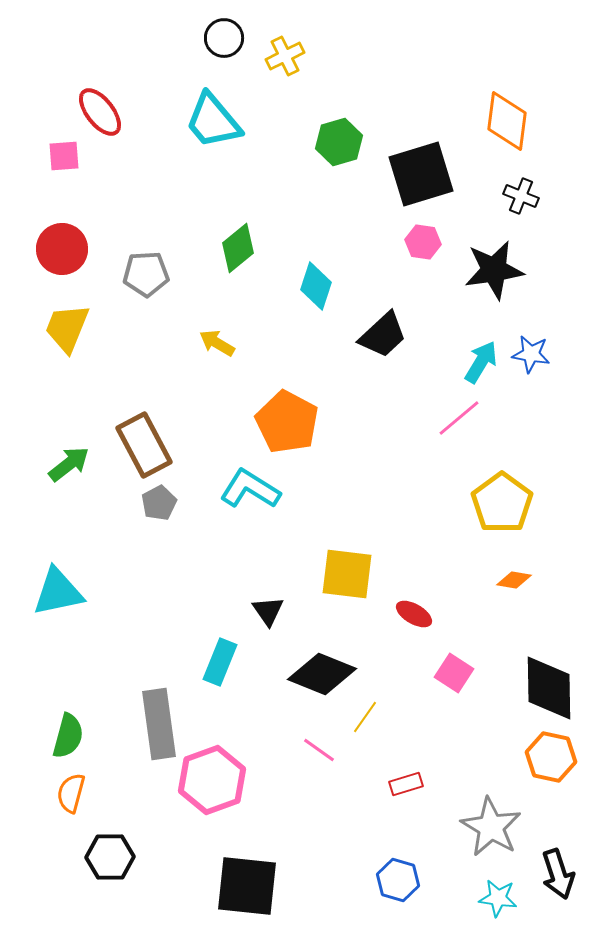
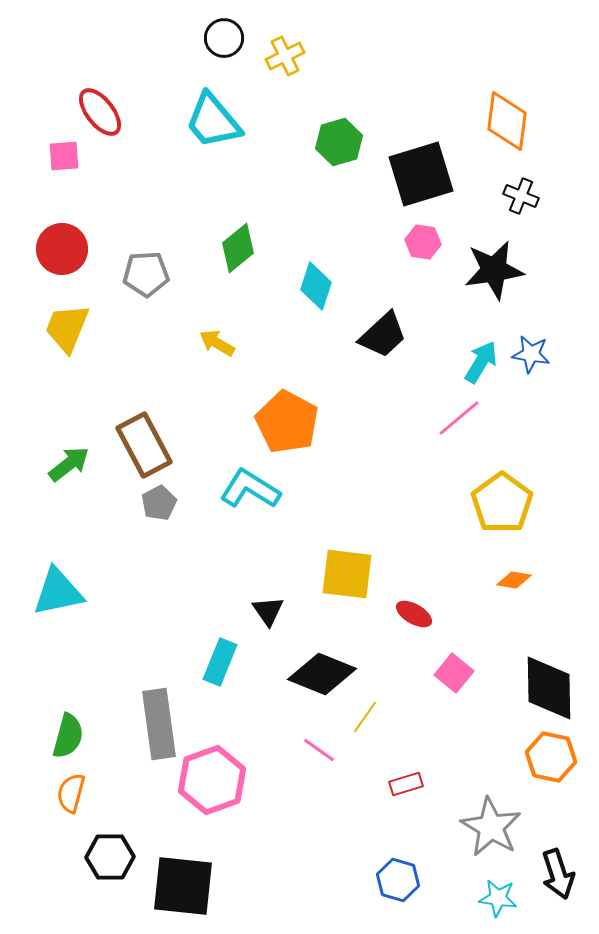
pink square at (454, 673): rotated 6 degrees clockwise
black square at (247, 886): moved 64 px left
